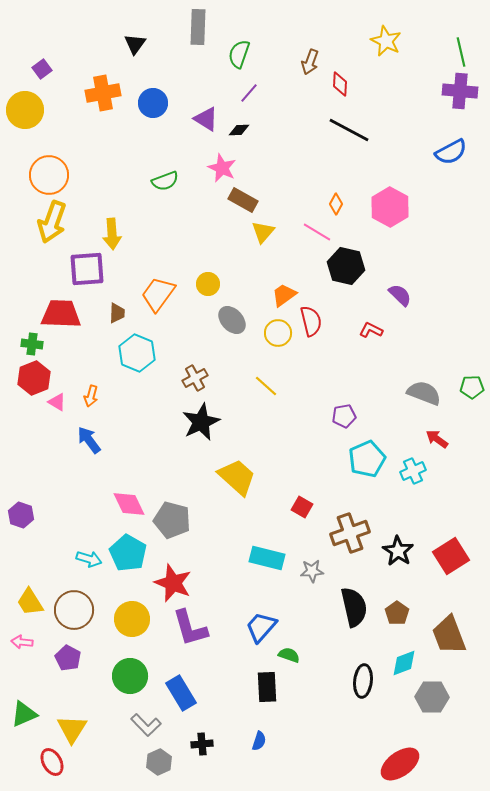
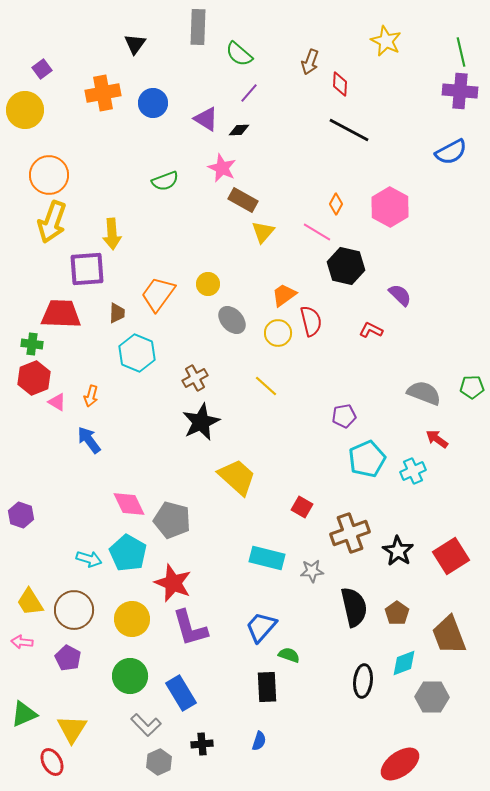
green semicircle at (239, 54): rotated 68 degrees counterclockwise
